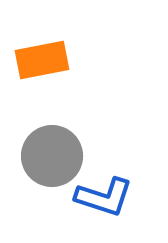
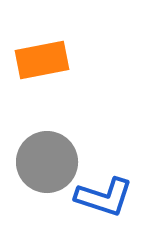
gray circle: moved 5 px left, 6 px down
